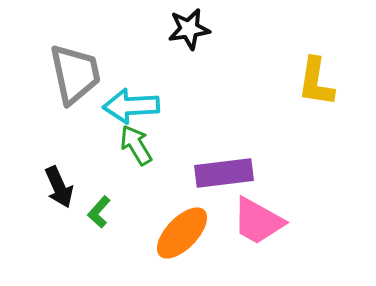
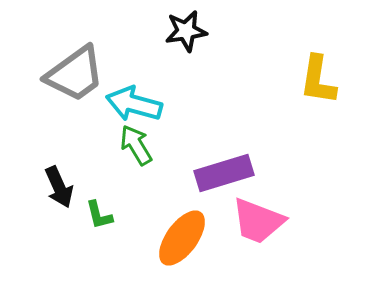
black star: moved 3 px left, 2 px down
gray trapezoid: rotated 66 degrees clockwise
yellow L-shape: moved 2 px right, 2 px up
cyan arrow: moved 3 px right, 2 px up; rotated 18 degrees clockwise
purple rectangle: rotated 10 degrees counterclockwise
green L-shape: moved 3 px down; rotated 56 degrees counterclockwise
pink trapezoid: rotated 8 degrees counterclockwise
orange ellipse: moved 5 px down; rotated 8 degrees counterclockwise
